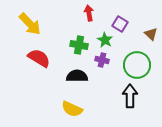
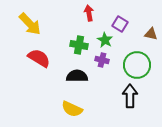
brown triangle: rotated 32 degrees counterclockwise
